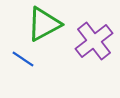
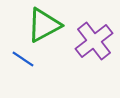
green triangle: moved 1 px down
